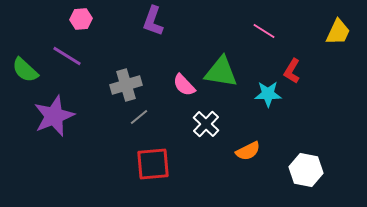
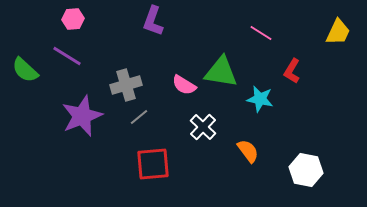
pink hexagon: moved 8 px left
pink line: moved 3 px left, 2 px down
pink semicircle: rotated 15 degrees counterclockwise
cyan star: moved 8 px left, 5 px down; rotated 12 degrees clockwise
purple star: moved 28 px right
white cross: moved 3 px left, 3 px down
orange semicircle: rotated 100 degrees counterclockwise
